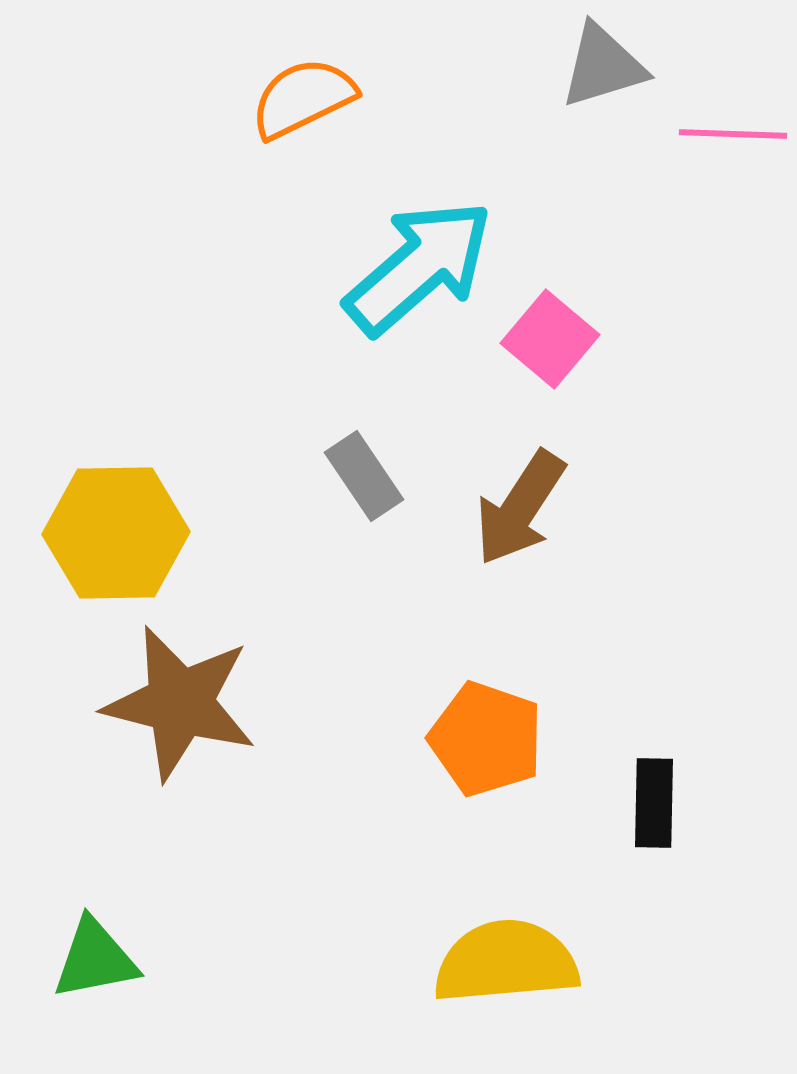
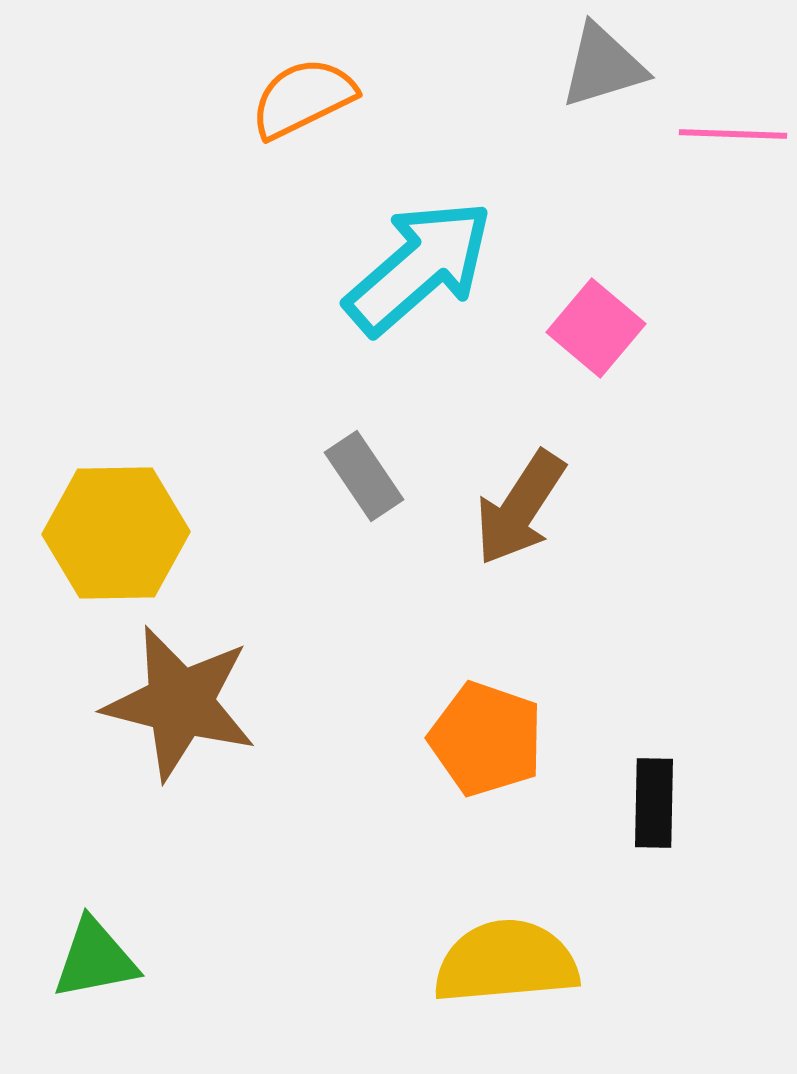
pink square: moved 46 px right, 11 px up
